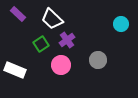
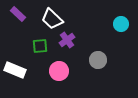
green square: moved 1 px left, 2 px down; rotated 28 degrees clockwise
pink circle: moved 2 px left, 6 px down
